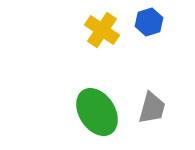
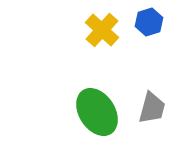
yellow cross: rotated 8 degrees clockwise
